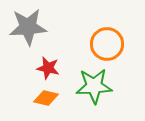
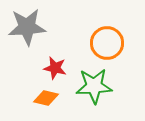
gray star: moved 1 px left
orange circle: moved 1 px up
red star: moved 7 px right
